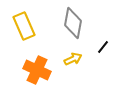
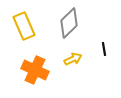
gray diamond: moved 4 px left; rotated 36 degrees clockwise
black line: moved 1 px right, 2 px down; rotated 48 degrees counterclockwise
orange cross: moved 2 px left
